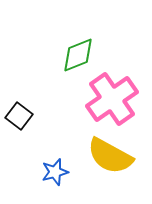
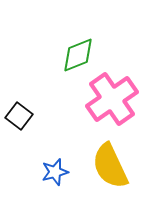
yellow semicircle: moved 10 px down; rotated 36 degrees clockwise
